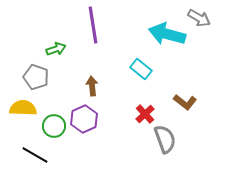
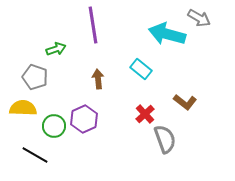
gray pentagon: moved 1 px left
brown arrow: moved 6 px right, 7 px up
